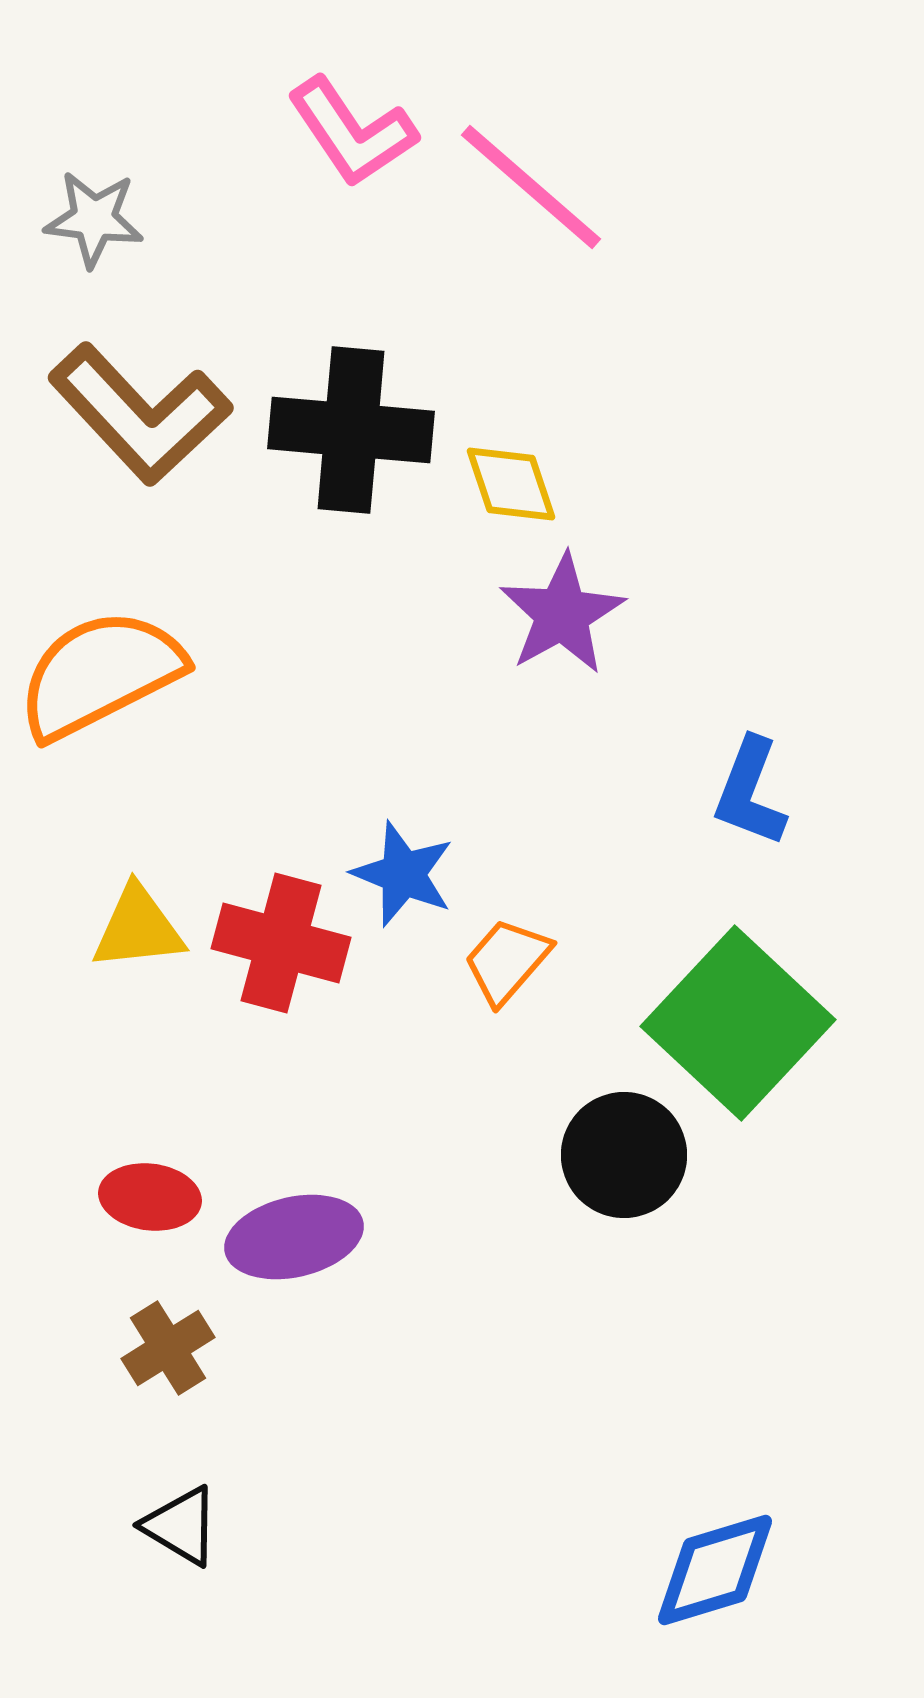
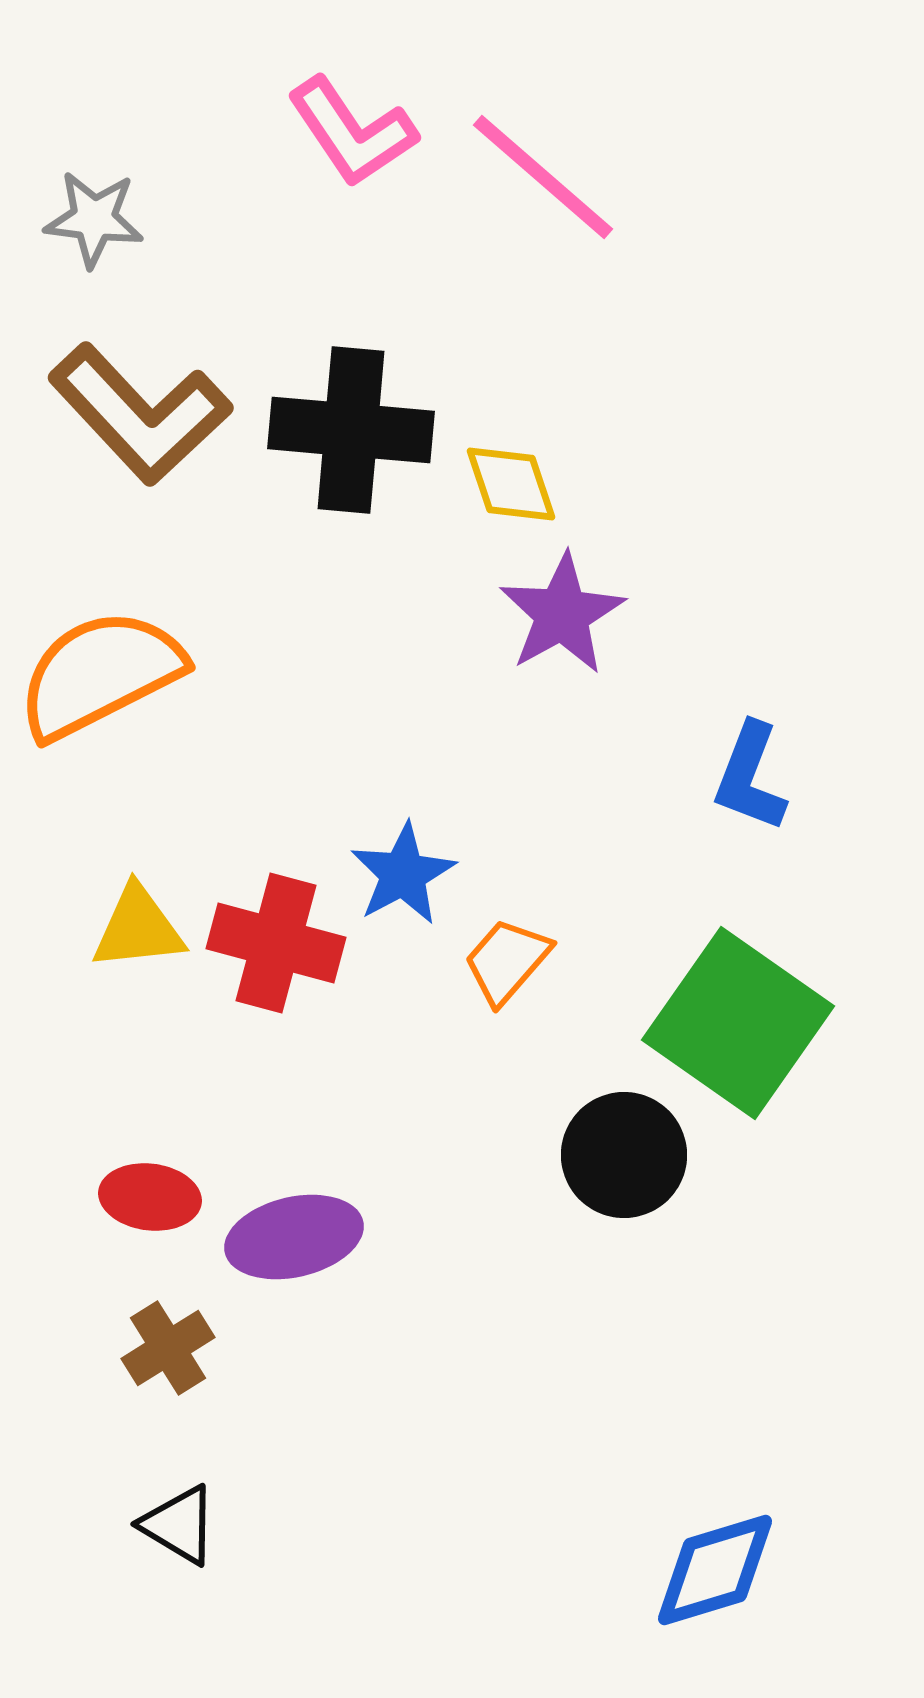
pink line: moved 12 px right, 10 px up
blue L-shape: moved 15 px up
blue star: rotated 22 degrees clockwise
red cross: moved 5 px left
green square: rotated 8 degrees counterclockwise
black triangle: moved 2 px left, 1 px up
